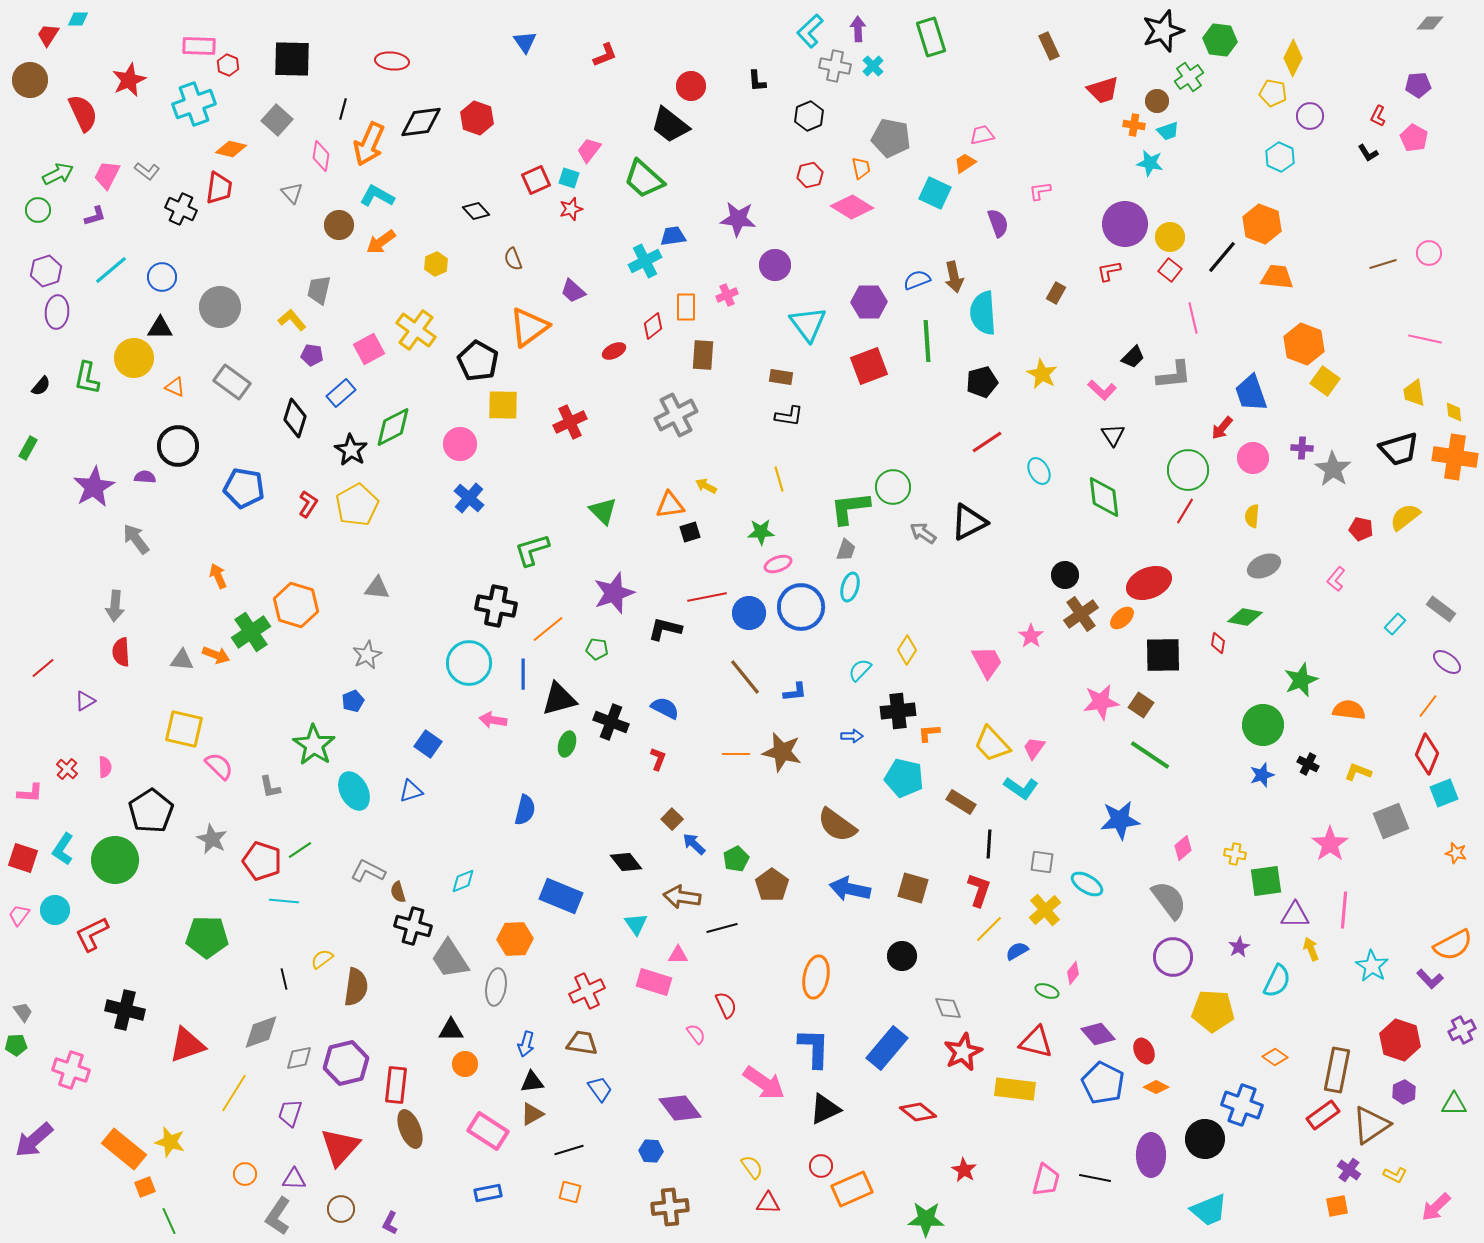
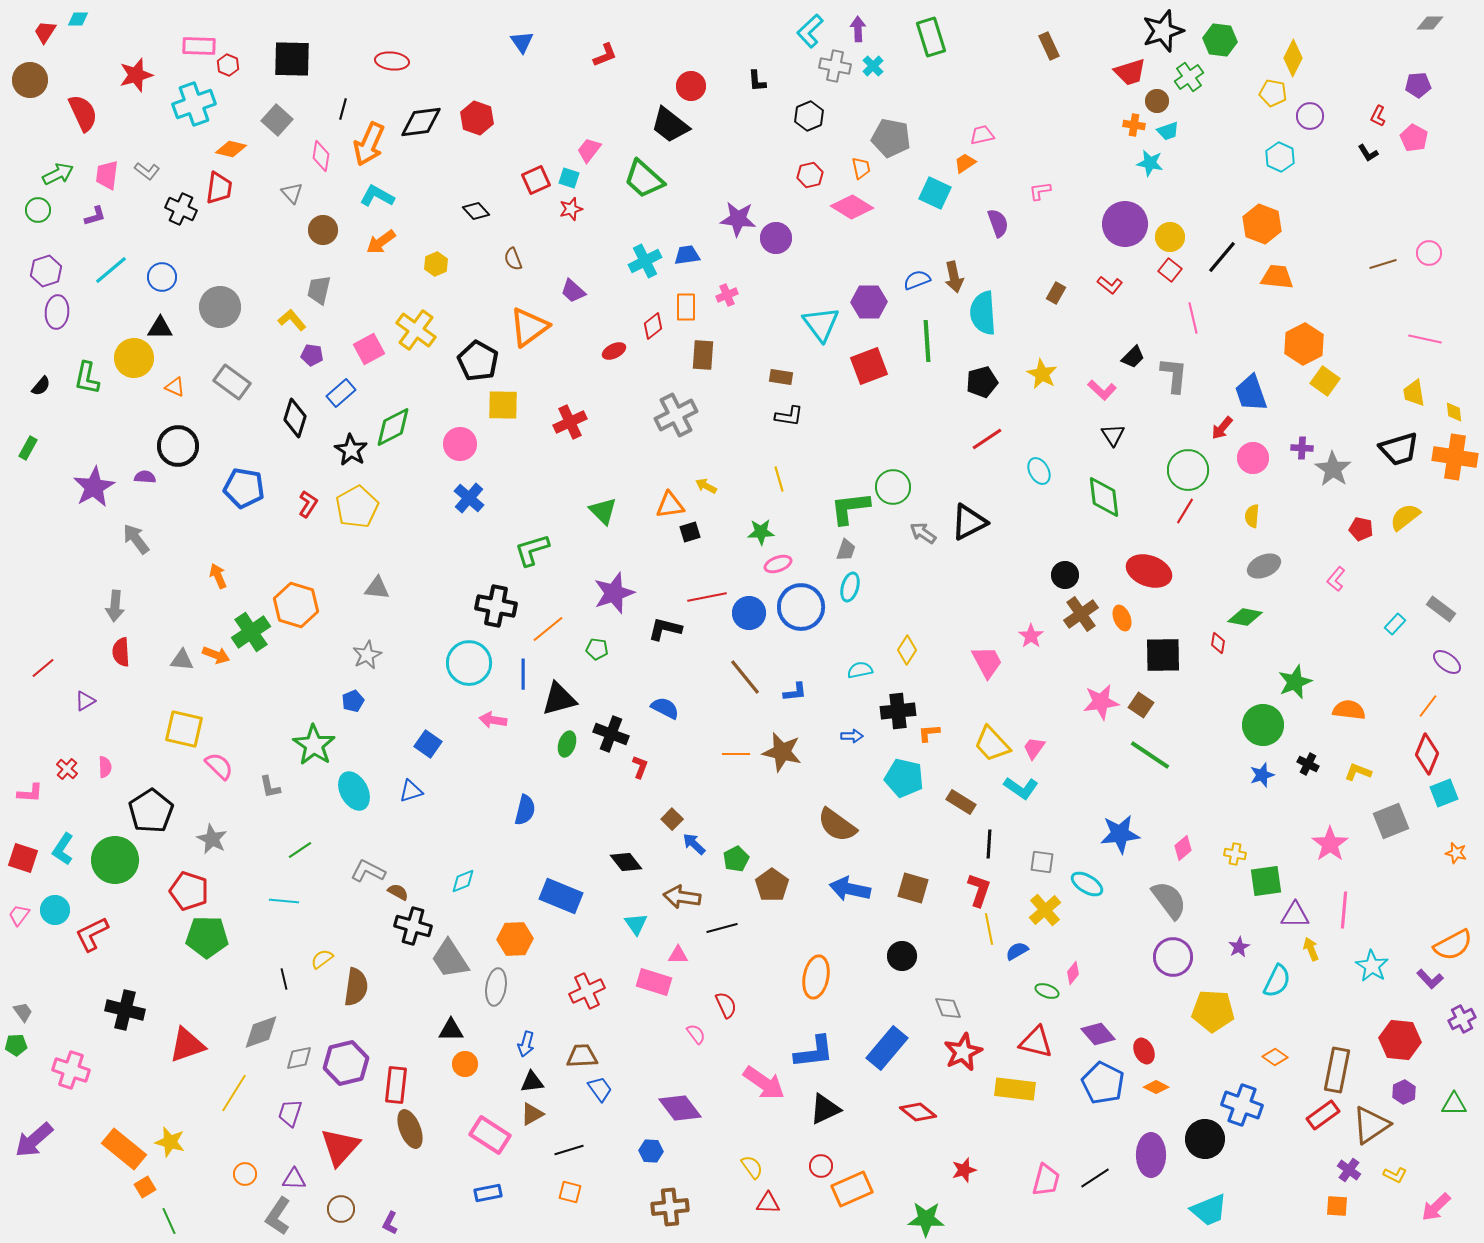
red trapezoid at (48, 35): moved 3 px left, 3 px up
blue triangle at (525, 42): moved 3 px left
red star at (129, 80): moved 7 px right, 5 px up; rotated 8 degrees clockwise
red trapezoid at (1103, 90): moved 27 px right, 18 px up
pink trapezoid at (107, 175): rotated 20 degrees counterclockwise
brown circle at (339, 225): moved 16 px left, 5 px down
blue trapezoid at (673, 236): moved 14 px right, 19 px down
purple circle at (775, 265): moved 1 px right, 27 px up
red L-shape at (1109, 271): moved 1 px right, 14 px down; rotated 130 degrees counterclockwise
cyan triangle at (808, 324): moved 13 px right
orange hexagon at (1304, 344): rotated 12 degrees clockwise
gray L-shape at (1174, 375): rotated 78 degrees counterclockwise
red line at (987, 442): moved 3 px up
yellow pentagon at (357, 505): moved 2 px down
red ellipse at (1149, 583): moved 12 px up; rotated 42 degrees clockwise
orange ellipse at (1122, 618): rotated 70 degrees counterclockwise
cyan semicircle at (860, 670): rotated 35 degrees clockwise
green star at (1301, 680): moved 6 px left, 2 px down
black cross at (611, 722): moved 12 px down
red L-shape at (658, 759): moved 18 px left, 8 px down
blue star at (1120, 820): moved 14 px down
red pentagon at (262, 861): moved 73 px left, 30 px down
brown semicircle at (398, 892): rotated 135 degrees clockwise
yellow line at (989, 929): rotated 56 degrees counterclockwise
purple cross at (1462, 1030): moved 11 px up
red hexagon at (1400, 1040): rotated 12 degrees counterclockwise
brown trapezoid at (582, 1043): moved 13 px down; rotated 12 degrees counterclockwise
blue L-shape at (814, 1048): moved 4 px down; rotated 81 degrees clockwise
pink rectangle at (488, 1131): moved 2 px right, 4 px down
red star at (964, 1170): rotated 25 degrees clockwise
black line at (1095, 1178): rotated 44 degrees counterclockwise
orange square at (145, 1187): rotated 10 degrees counterclockwise
orange square at (1337, 1206): rotated 15 degrees clockwise
